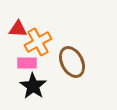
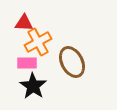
red triangle: moved 6 px right, 6 px up
